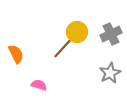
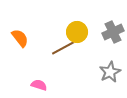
gray cross: moved 2 px right, 2 px up
brown line: rotated 20 degrees clockwise
orange semicircle: moved 4 px right, 16 px up; rotated 12 degrees counterclockwise
gray star: moved 1 px up
